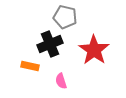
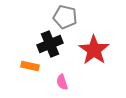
pink semicircle: moved 1 px right, 1 px down
